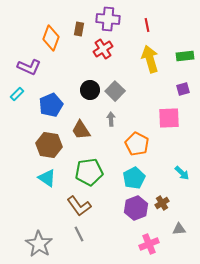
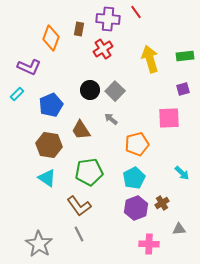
red line: moved 11 px left, 13 px up; rotated 24 degrees counterclockwise
gray arrow: rotated 48 degrees counterclockwise
orange pentagon: rotated 30 degrees clockwise
pink cross: rotated 24 degrees clockwise
